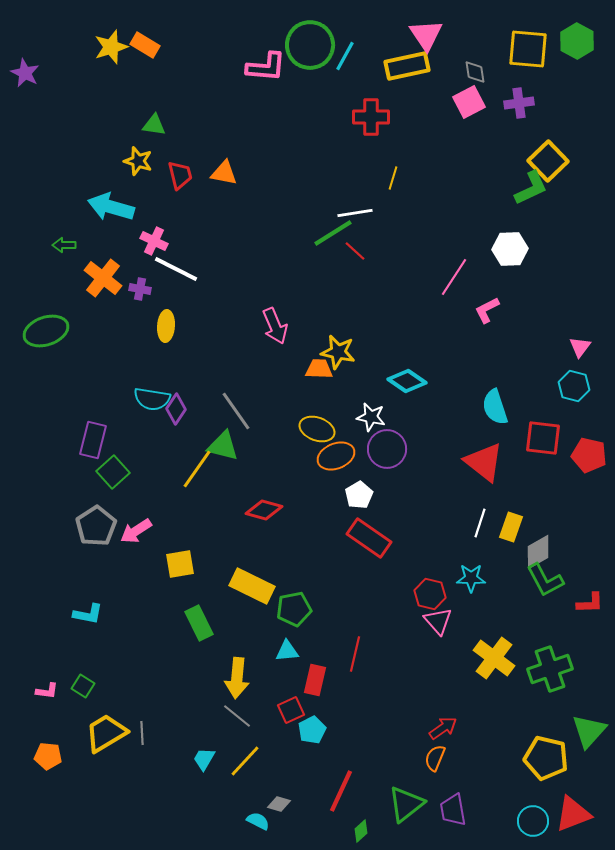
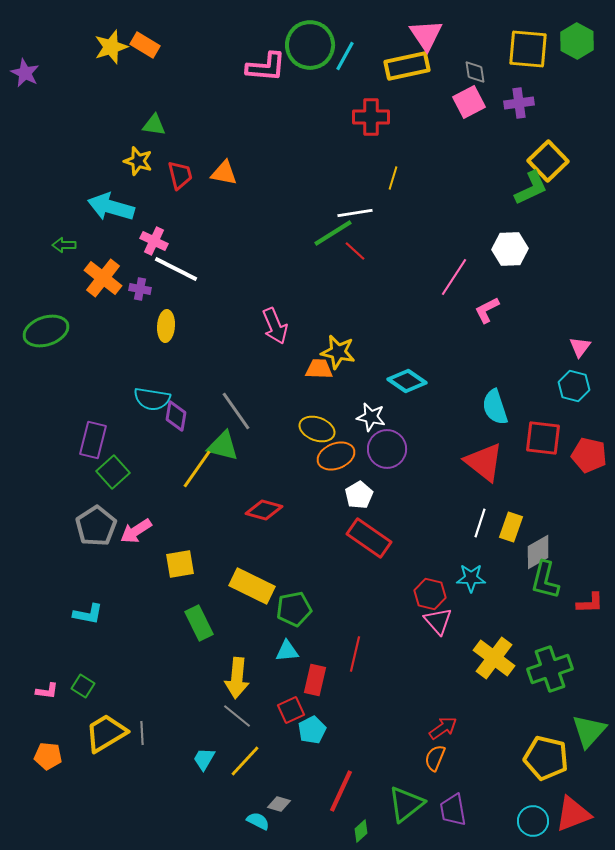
purple diamond at (176, 409): moved 7 px down; rotated 24 degrees counterclockwise
green L-shape at (545, 580): rotated 42 degrees clockwise
